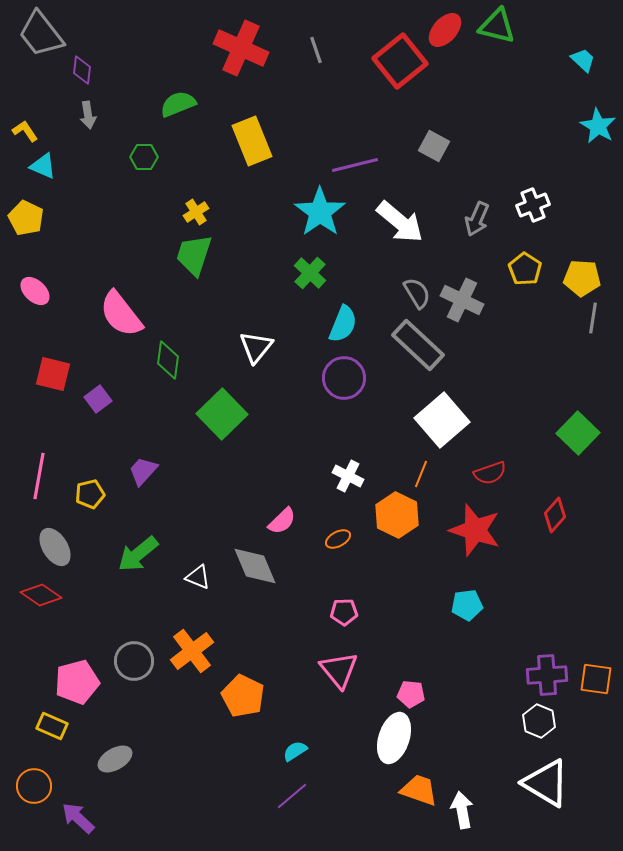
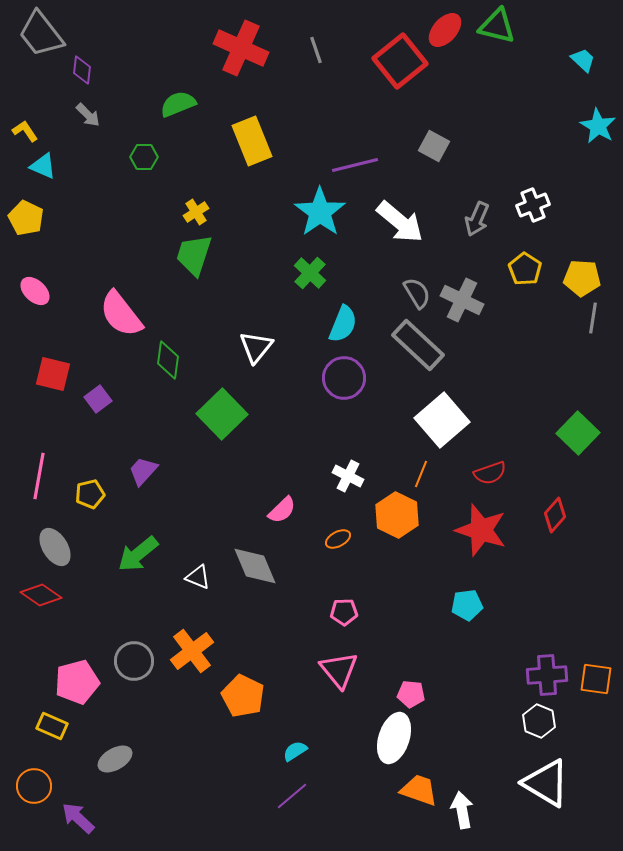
gray arrow at (88, 115): rotated 36 degrees counterclockwise
pink semicircle at (282, 521): moved 11 px up
red star at (475, 530): moved 6 px right
